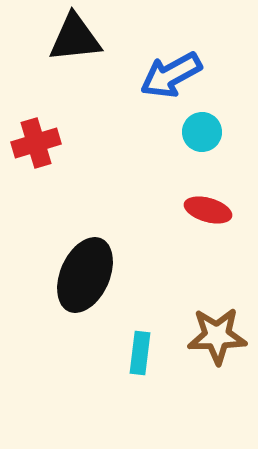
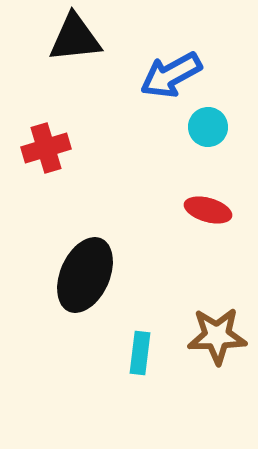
cyan circle: moved 6 px right, 5 px up
red cross: moved 10 px right, 5 px down
